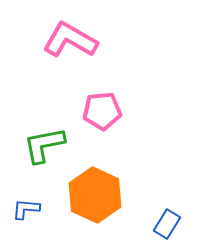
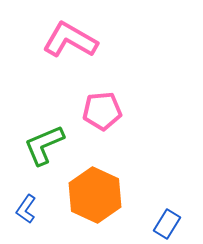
green L-shape: rotated 12 degrees counterclockwise
blue L-shape: rotated 60 degrees counterclockwise
